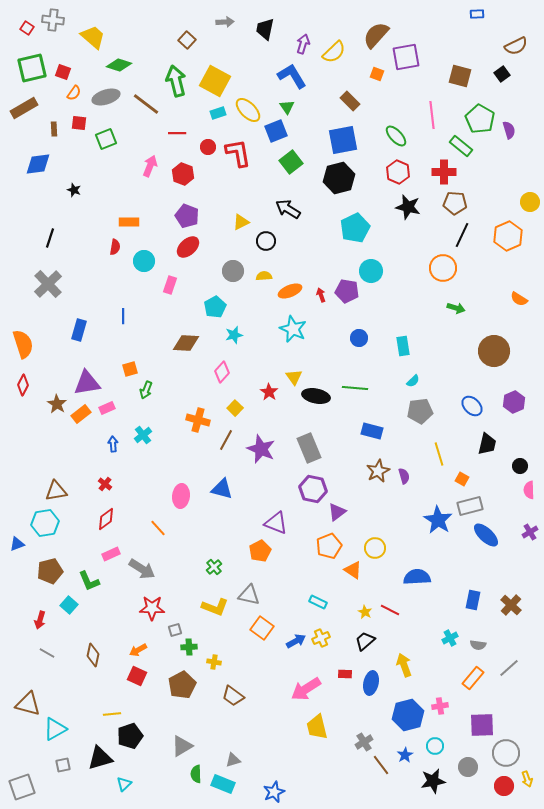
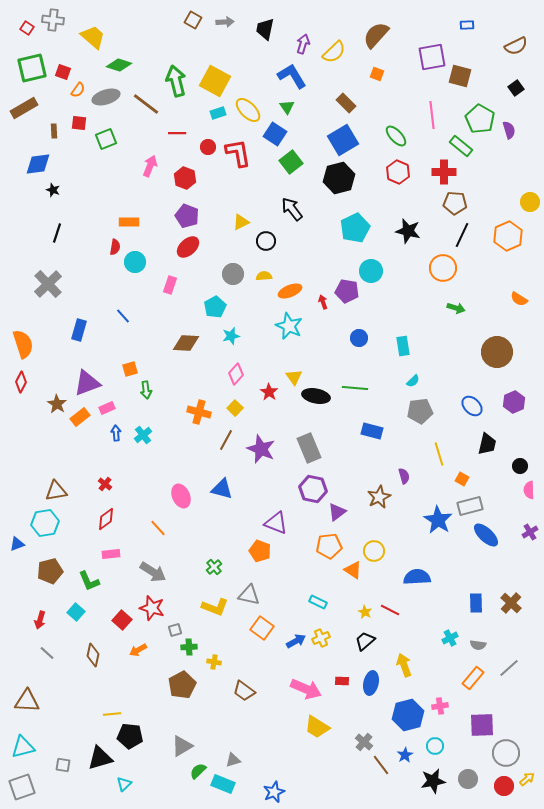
blue rectangle at (477, 14): moved 10 px left, 11 px down
brown square at (187, 40): moved 6 px right, 20 px up; rotated 12 degrees counterclockwise
purple square at (406, 57): moved 26 px right
black square at (502, 74): moved 14 px right, 14 px down
orange semicircle at (74, 93): moved 4 px right, 3 px up
brown rectangle at (350, 101): moved 4 px left, 2 px down
brown rectangle at (54, 129): moved 2 px down
blue square at (276, 131): moved 1 px left, 3 px down; rotated 35 degrees counterclockwise
blue square at (343, 140): rotated 20 degrees counterclockwise
red hexagon at (183, 174): moved 2 px right, 4 px down
black star at (74, 190): moved 21 px left
black star at (408, 207): moved 24 px down
black arrow at (288, 209): moved 4 px right; rotated 20 degrees clockwise
black line at (50, 238): moved 7 px right, 5 px up
cyan circle at (144, 261): moved 9 px left, 1 px down
gray circle at (233, 271): moved 3 px down
red arrow at (321, 295): moved 2 px right, 7 px down
blue line at (123, 316): rotated 42 degrees counterclockwise
cyan star at (293, 329): moved 4 px left, 3 px up
cyan star at (234, 335): moved 3 px left, 1 px down
brown circle at (494, 351): moved 3 px right, 1 px down
pink diamond at (222, 372): moved 14 px right, 2 px down
purple triangle at (87, 383): rotated 12 degrees counterclockwise
red diamond at (23, 385): moved 2 px left, 3 px up
green arrow at (146, 390): rotated 30 degrees counterclockwise
orange rectangle at (81, 414): moved 1 px left, 3 px down
orange cross at (198, 420): moved 1 px right, 8 px up
blue arrow at (113, 444): moved 3 px right, 11 px up
brown star at (378, 471): moved 1 px right, 26 px down
pink ellipse at (181, 496): rotated 30 degrees counterclockwise
orange pentagon at (329, 546): rotated 15 degrees clockwise
yellow circle at (375, 548): moved 1 px left, 3 px down
orange pentagon at (260, 551): rotated 25 degrees counterclockwise
pink rectangle at (111, 554): rotated 18 degrees clockwise
gray arrow at (142, 569): moved 11 px right, 3 px down
blue rectangle at (473, 600): moved 3 px right, 3 px down; rotated 12 degrees counterclockwise
cyan square at (69, 605): moved 7 px right, 7 px down
brown cross at (511, 605): moved 2 px up
red star at (152, 608): rotated 15 degrees clockwise
gray line at (47, 653): rotated 14 degrees clockwise
red rectangle at (345, 674): moved 3 px left, 7 px down
red square at (137, 676): moved 15 px left, 56 px up; rotated 18 degrees clockwise
pink arrow at (306, 689): rotated 124 degrees counterclockwise
brown trapezoid at (233, 696): moved 11 px right, 5 px up
brown triangle at (28, 704): moved 1 px left, 3 px up; rotated 12 degrees counterclockwise
yellow trapezoid at (317, 727): rotated 44 degrees counterclockwise
cyan triangle at (55, 729): moved 32 px left, 18 px down; rotated 15 degrees clockwise
black pentagon at (130, 736): rotated 25 degrees clockwise
gray cross at (364, 742): rotated 18 degrees counterclockwise
gray square at (63, 765): rotated 21 degrees clockwise
gray circle at (468, 767): moved 12 px down
green semicircle at (196, 774): moved 2 px right, 3 px up; rotated 48 degrees clockwise
yellow arrow at (527, 779): rotated 112 degrees counterclockwise
